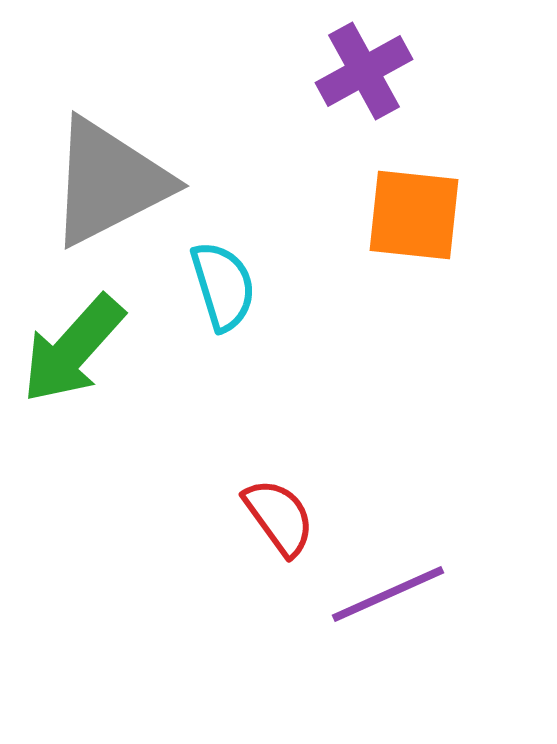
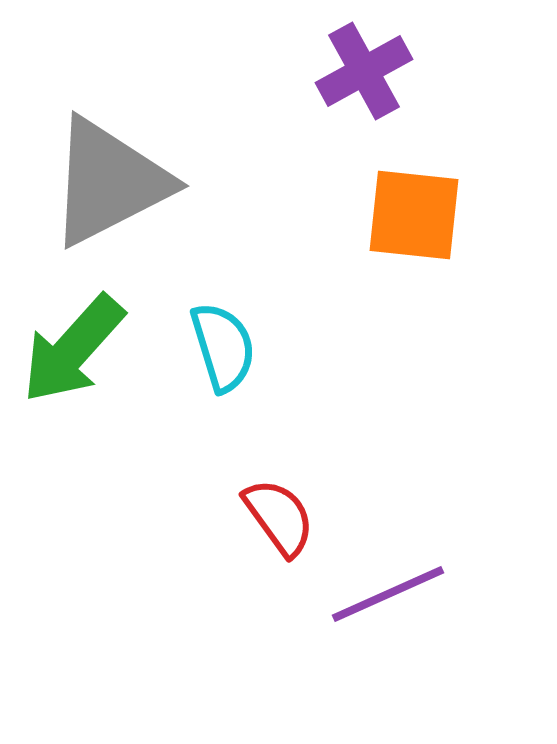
cyan semicircle: moved 61 px down
